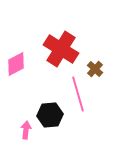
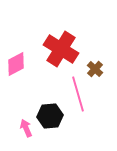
black hexagon: moved 1 px down
pink arrow: moved 2 px up; rotated 30 degrees counterclockwise
